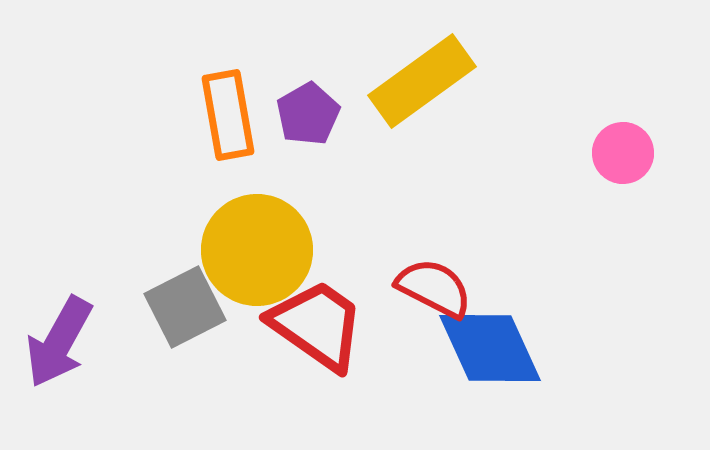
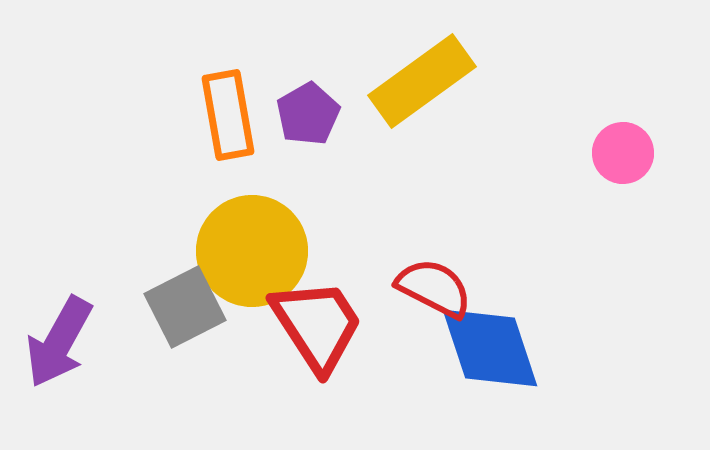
yellow circle: moved 5 px left, 1 px down
red trapezoid: rotated 22 degrees clockwise
blue diamond: rotated 6 degrees clockwise
